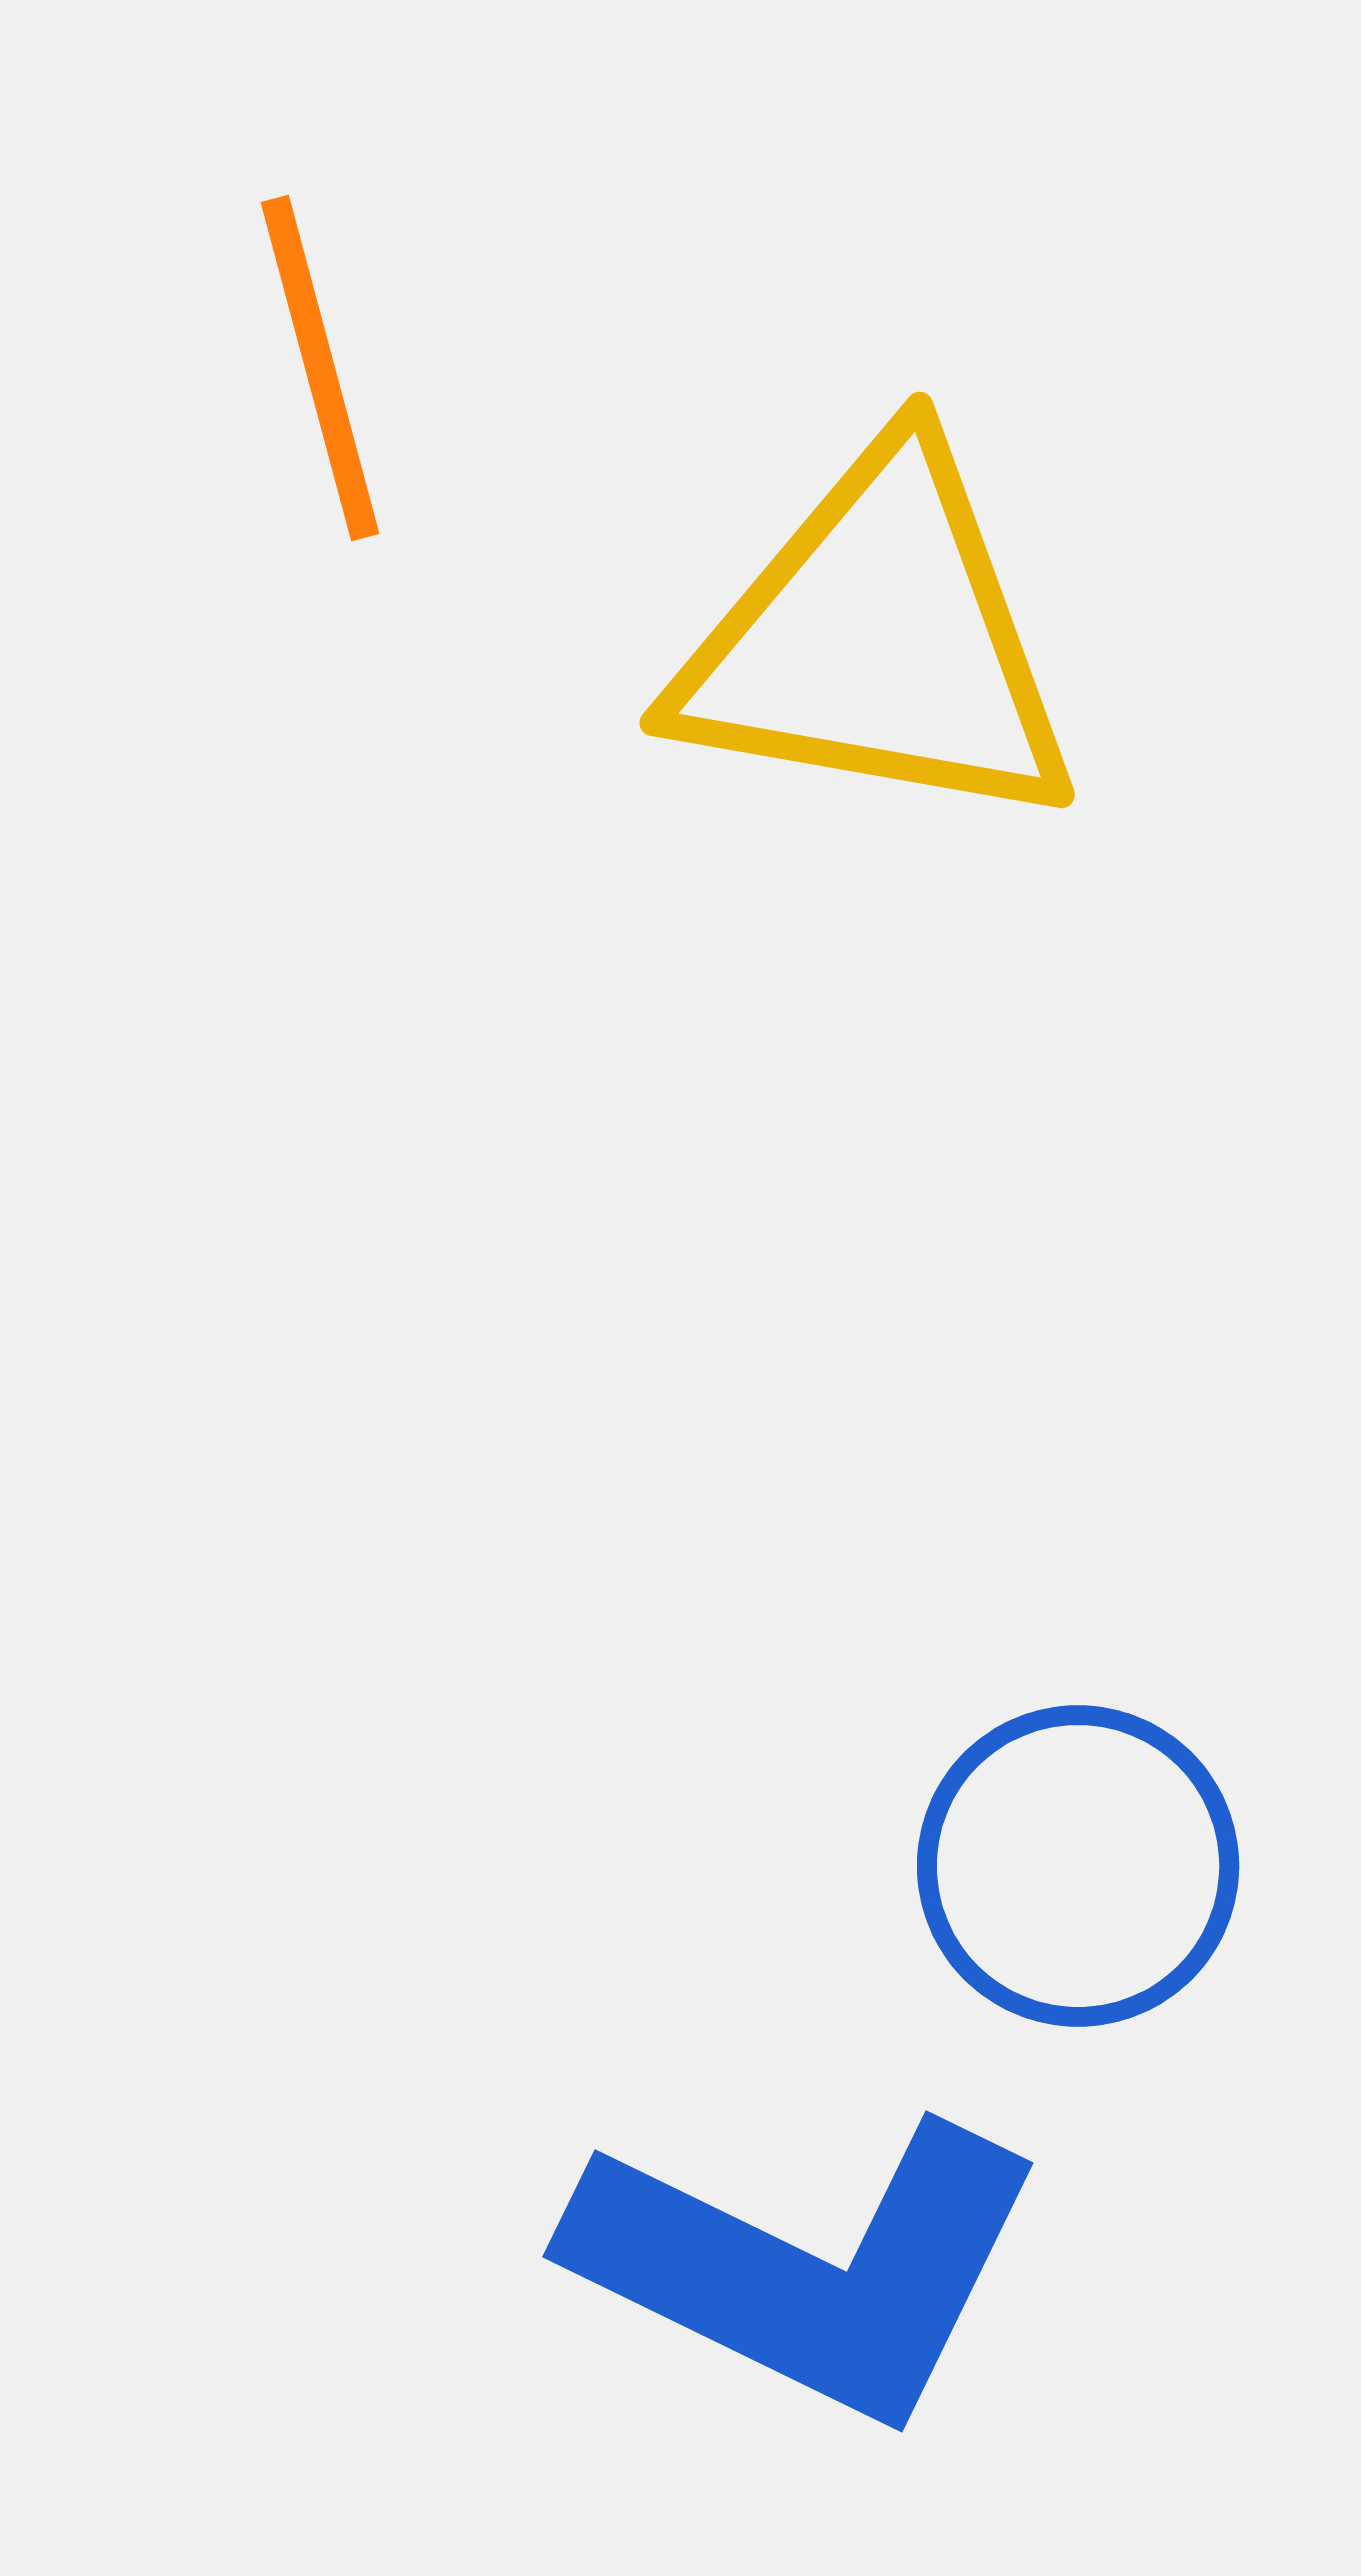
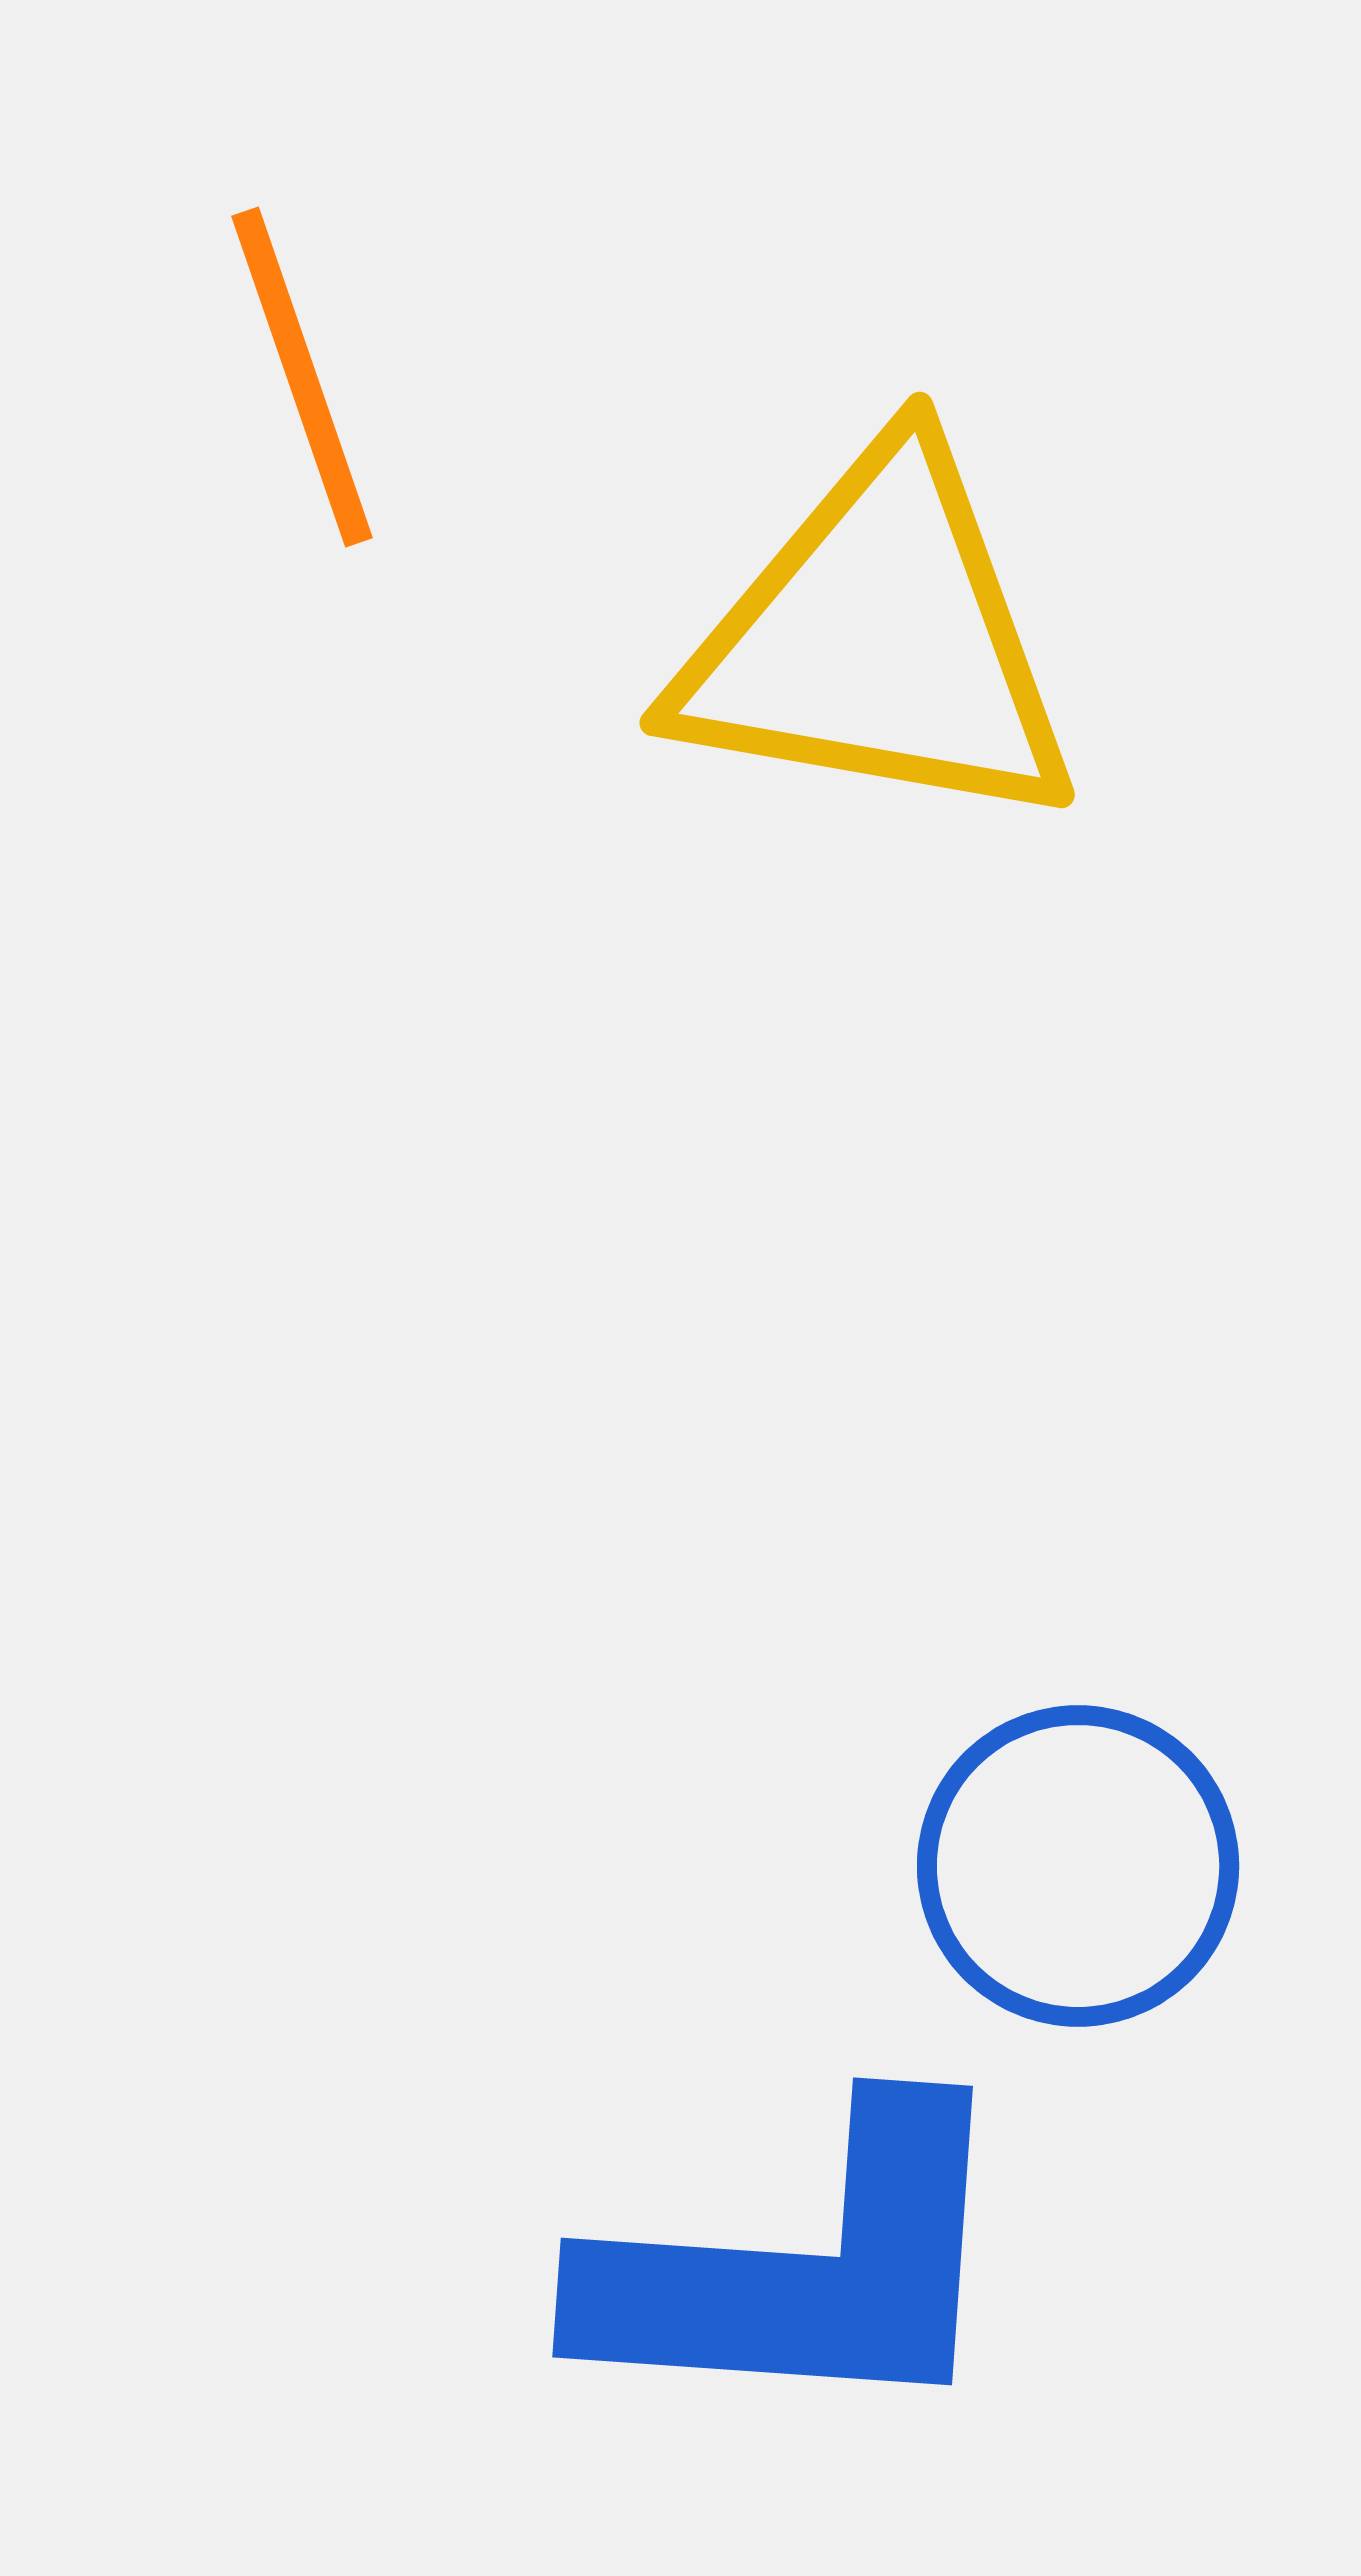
orange line: moved 18 px left, 9 px down; rotated 4 degrees counterclockwise
blue L-shape: moved 5 px left; rotated 22 degrees counterclockwise
